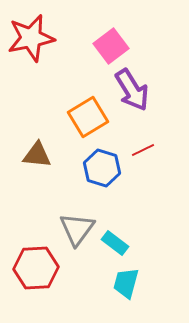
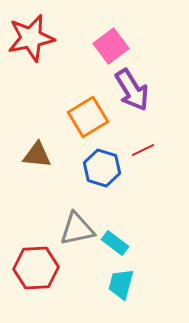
gray triangle: rotated 42 degrees clockwise
cyan trapezoid: moved 5 px left, 1 px down
